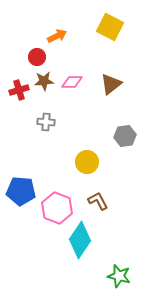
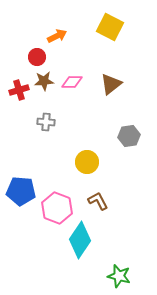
gray hexagon: moved 4 px right
